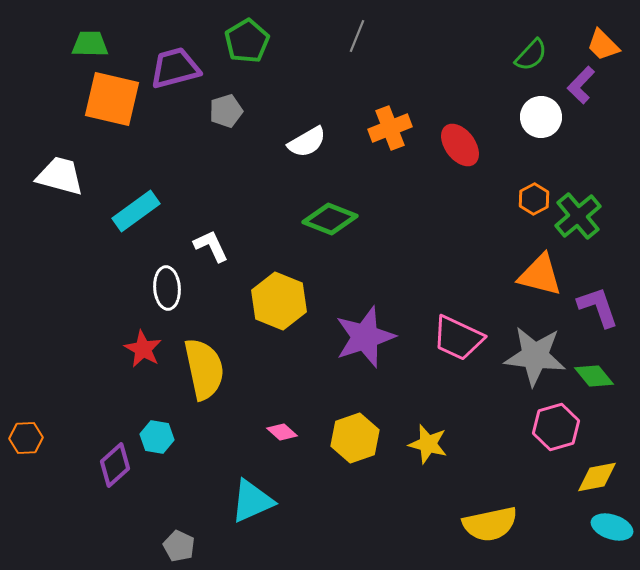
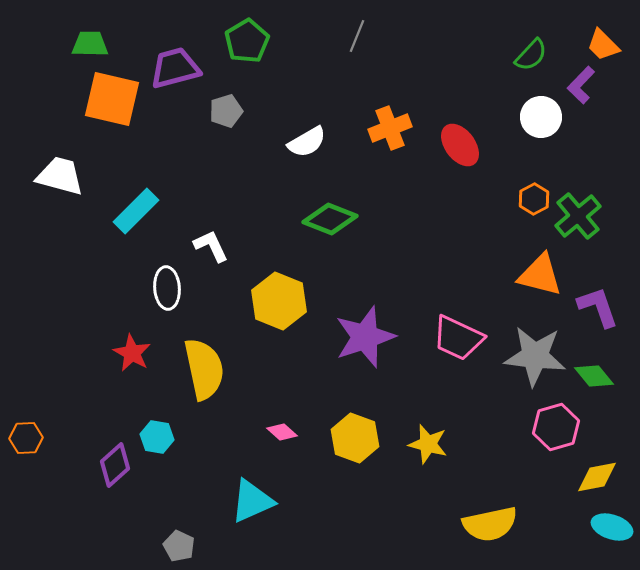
cyan rectangle at (136, 211): rotated 9 degrees counterclockwise
red star at (143, 349): moved 11 px left, 4 px down
yellow hexagon at (355, 438): rotated 21 degrees counterclockwise
